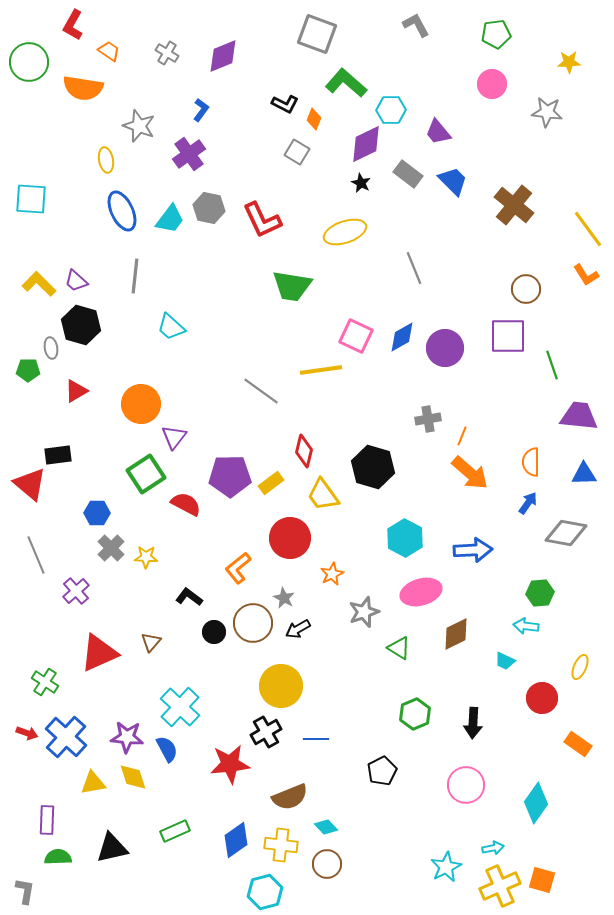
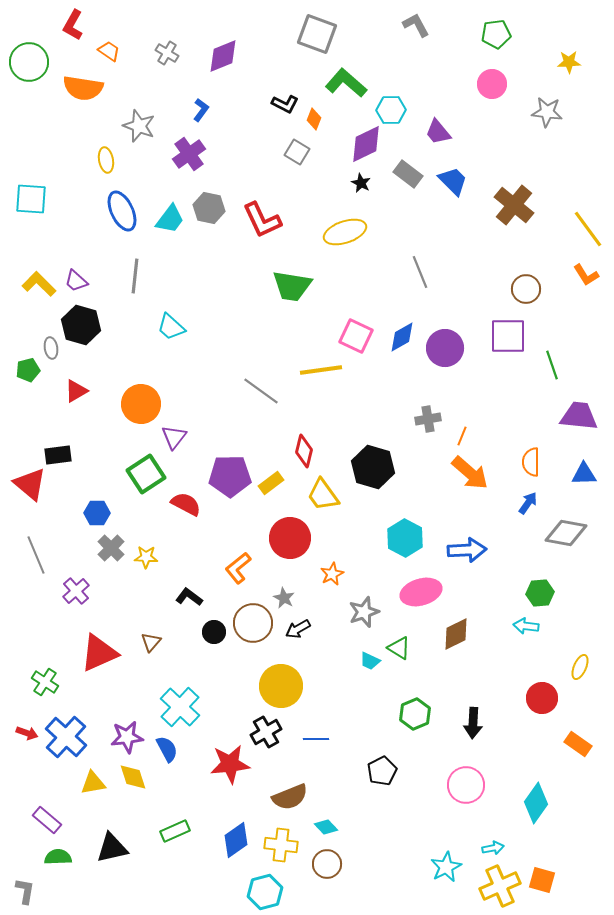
gray line at (414, 268): moved 6 px right, 4 px down
green pentagon at (28, 370): rotated 15 degrees counterclockwise
blue arrow at (473, 550): moved 6 px left
cyan trapezoid at (505, 661): moved 135 px left
purple star at (127, 737): rotated 12 degrees counterclockwise
purple rectangle at (47, 820): rotated 52 degrees counterclockwise
